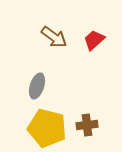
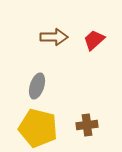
brown arrow: rotated 36 degrees counterclockwise
yellow pentagon: moved 9 px left
